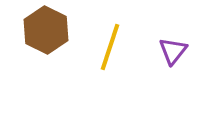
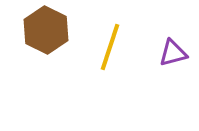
purple triangle: moved 2 px down; rotated 36 degrees clockwise
